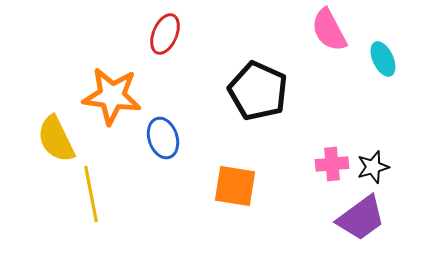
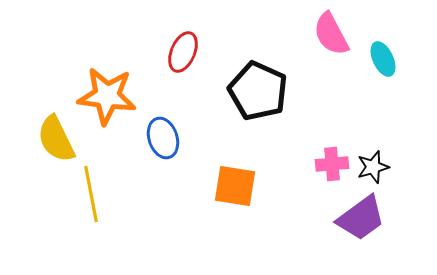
pink semicircle: moved 2 px right, 4 px down
red ellipse: moved 18 px right, 18 px down
orange star: moved 5 px left
